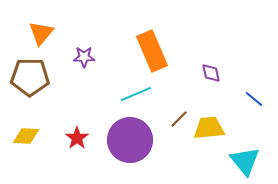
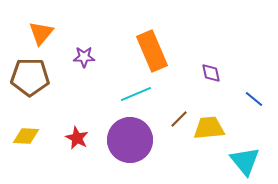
red star: rotated 10 degrees counterclockwise
